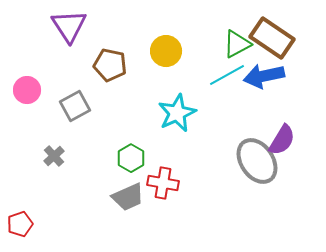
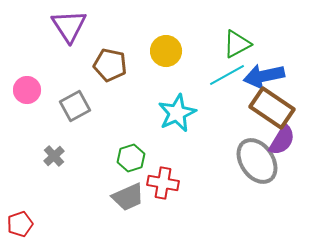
brown rectangle: moved 70 px down
green hexagon: rotated 12 degrees clockwise
